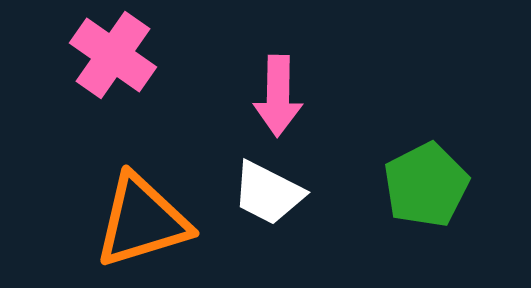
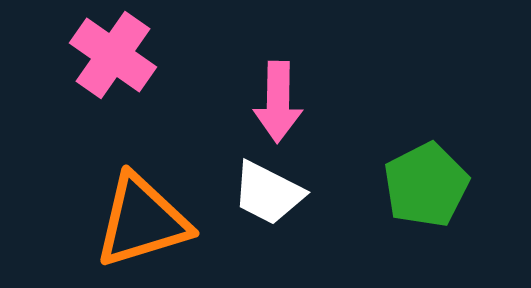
pink arrow: moved 6 px down
